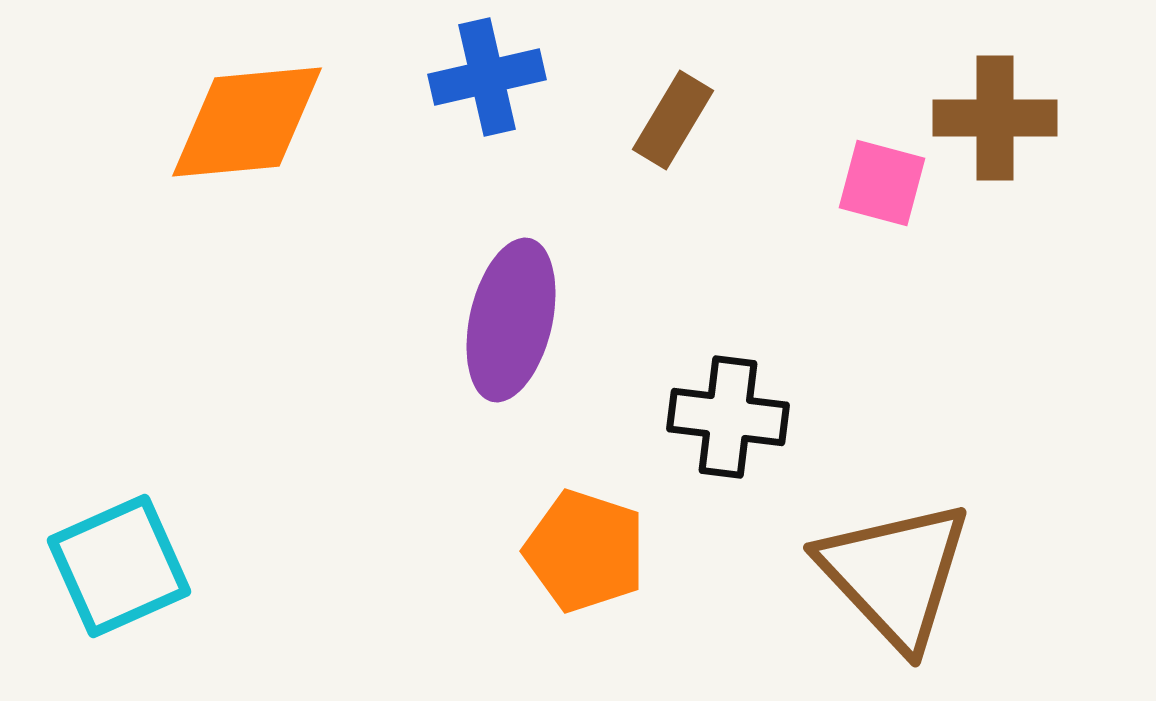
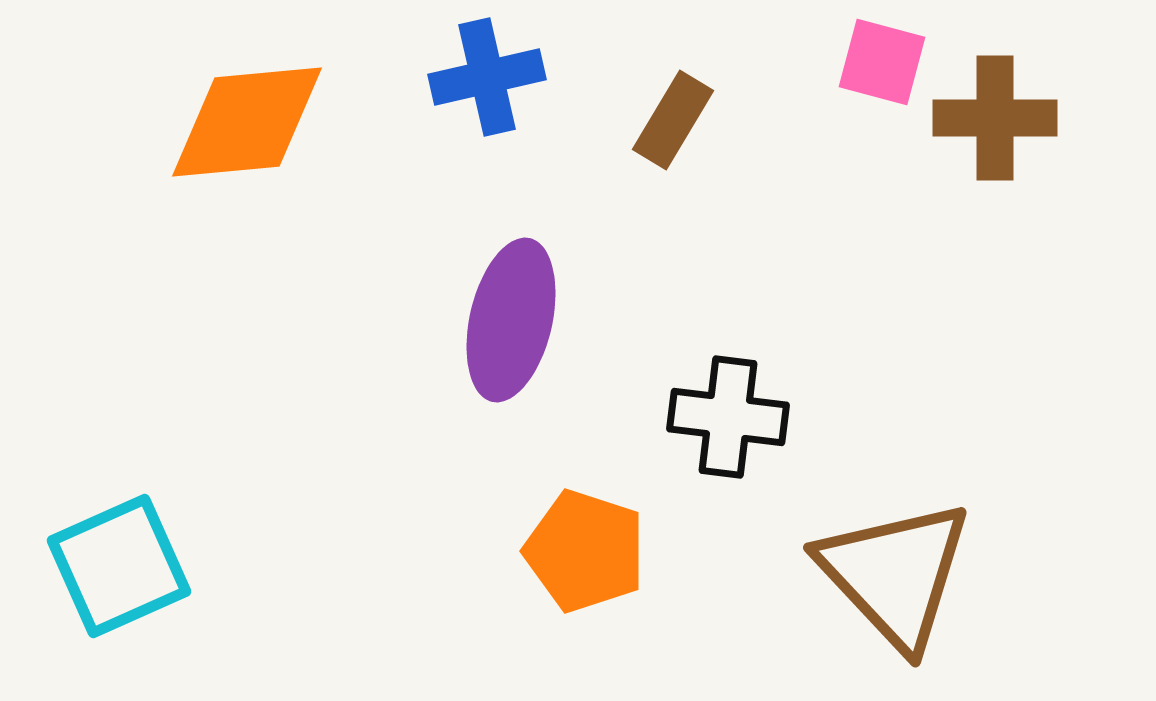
pink square: moved 121 px up
